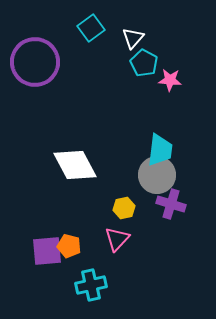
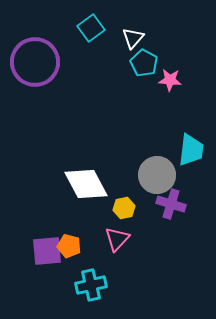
cyan trapezoid: moved 31 px right
white diamond: moved 11 px right, 19 px down
